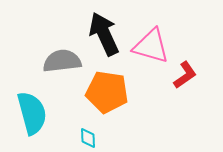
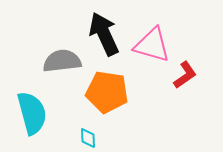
pink triangle: moved 1 px right, 1 px up
